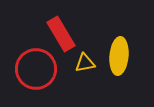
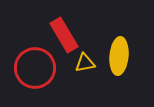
red rectangle: moved 3 px right, 1 px down
red circle: moved 1 px left, 1 px up
